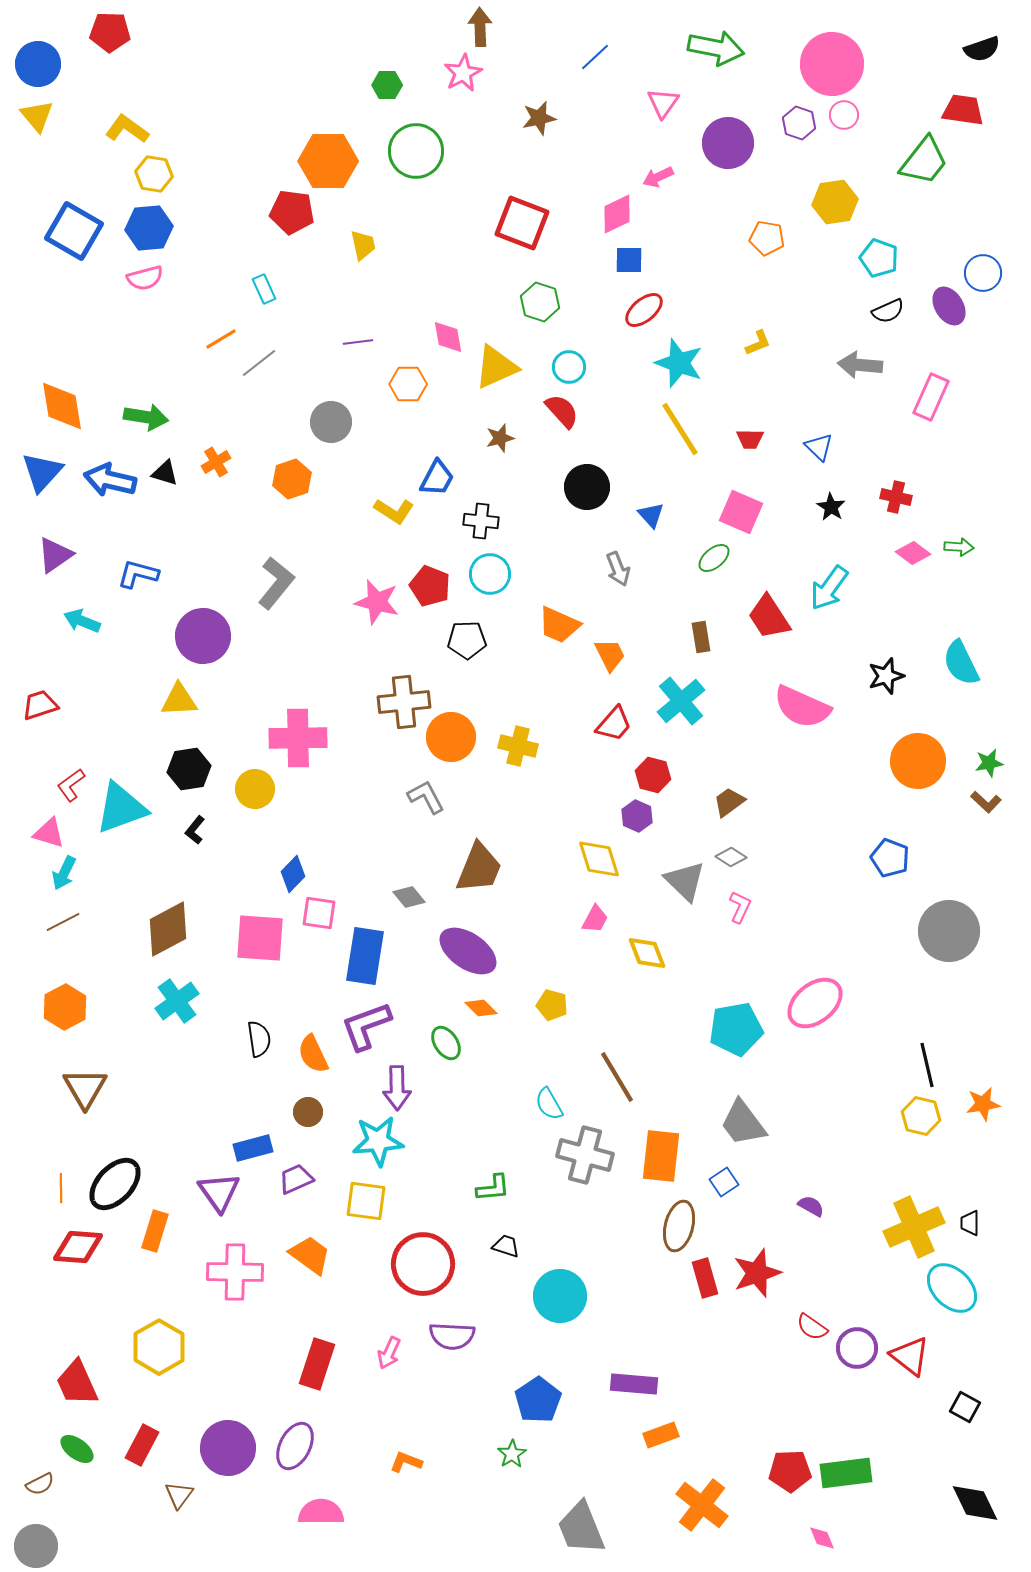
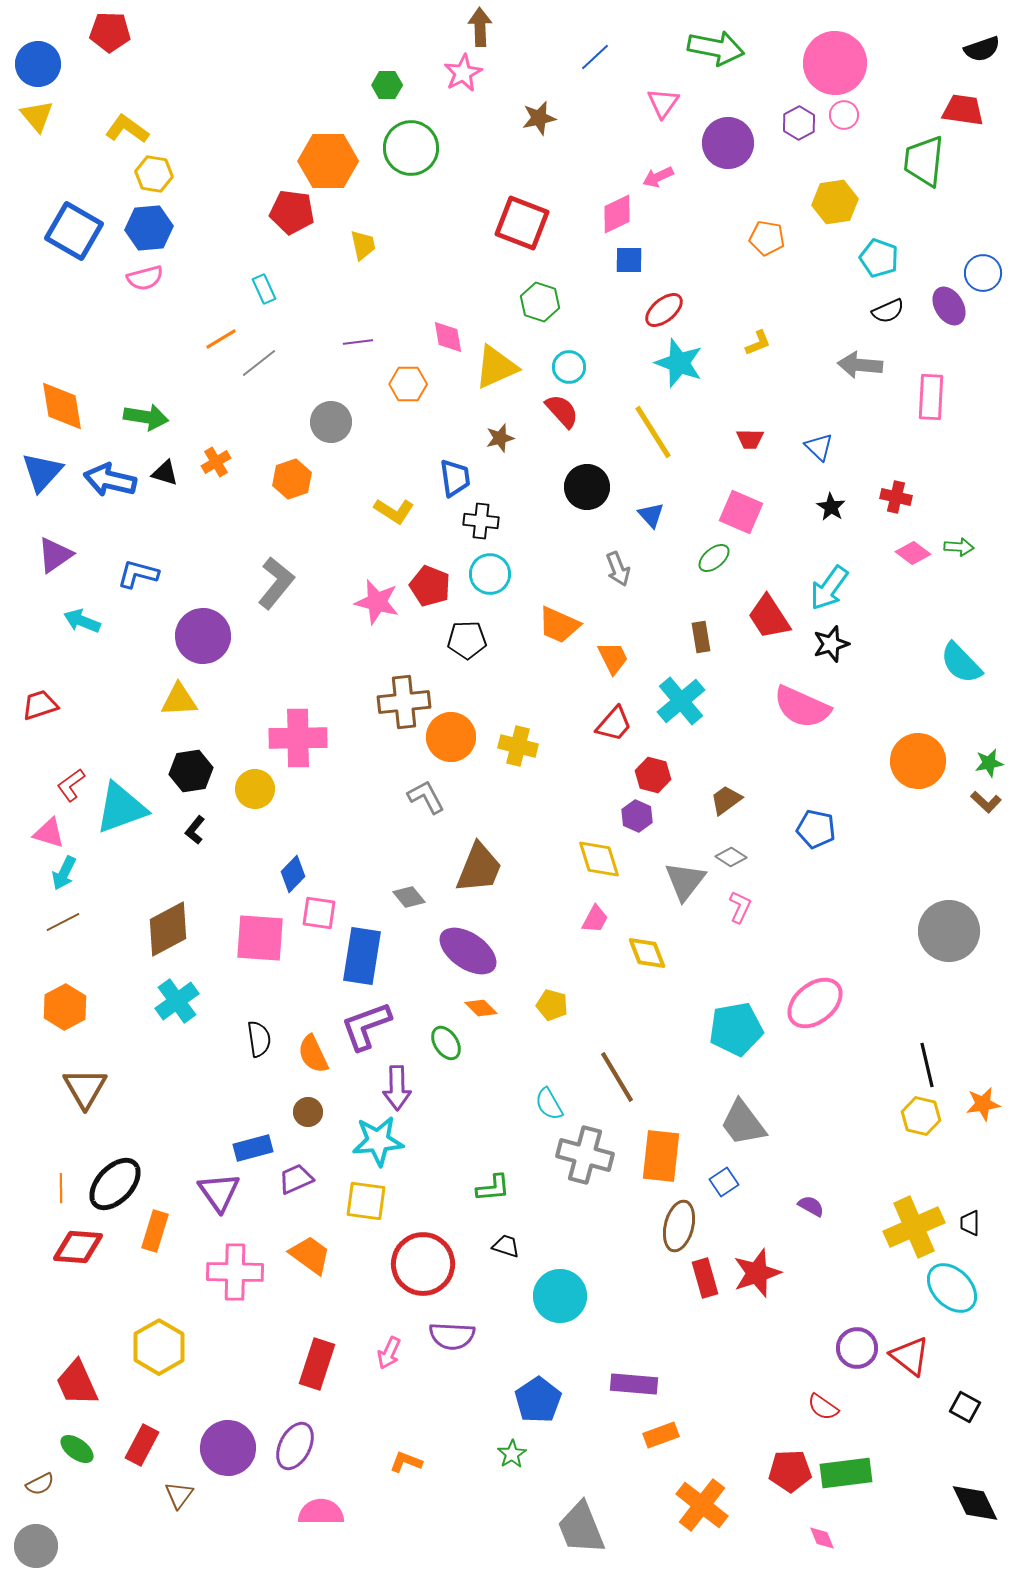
pink circle at (832, 64): moved 3 px right, 1 px up
purple hexagon at (799, 123): rotated 12 degrees clockwise
green circle at (416, 151): moved 5 px left, 3 px up
green trapezoid at (924, 161): rotated 148 degrees clockwise
red ellipse at (644, 310): moved 20 px right
pink rectangle at (931, 397): rotated 21 degrees counterclockwise
yellow line at (680, 429): moved 27 px left, 3 px down
blue trapezoid at (437, 478): moved 18 px right; rotated 36 degrees counterclockwise
orange trapezoid at (610, 655): moved 3 px right, 3 px down
cyan semicircle at (961, 663): rotated 18 degrees counterclockwise
black star at (886, 676): moved 55 px left, 32 px up
black hexagon at (189, 769): moved 2 px right, 2 px down
brown trapezoid at (729, 802): moved 3 px left, 2 px up
blue pentagon at (890, 858): moved 74 px left, 29 px up; rotated 9 degrees counterclockwise
gray triangle at (685, 881): rotated 24 degrees clockwise
blue rectangle at (365, 956): moved 3 px left
red semicircle at (812, 1327): moved 11 px right, 80 px down
